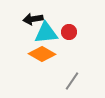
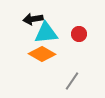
red circle: moved 10 px right, 2 px down
